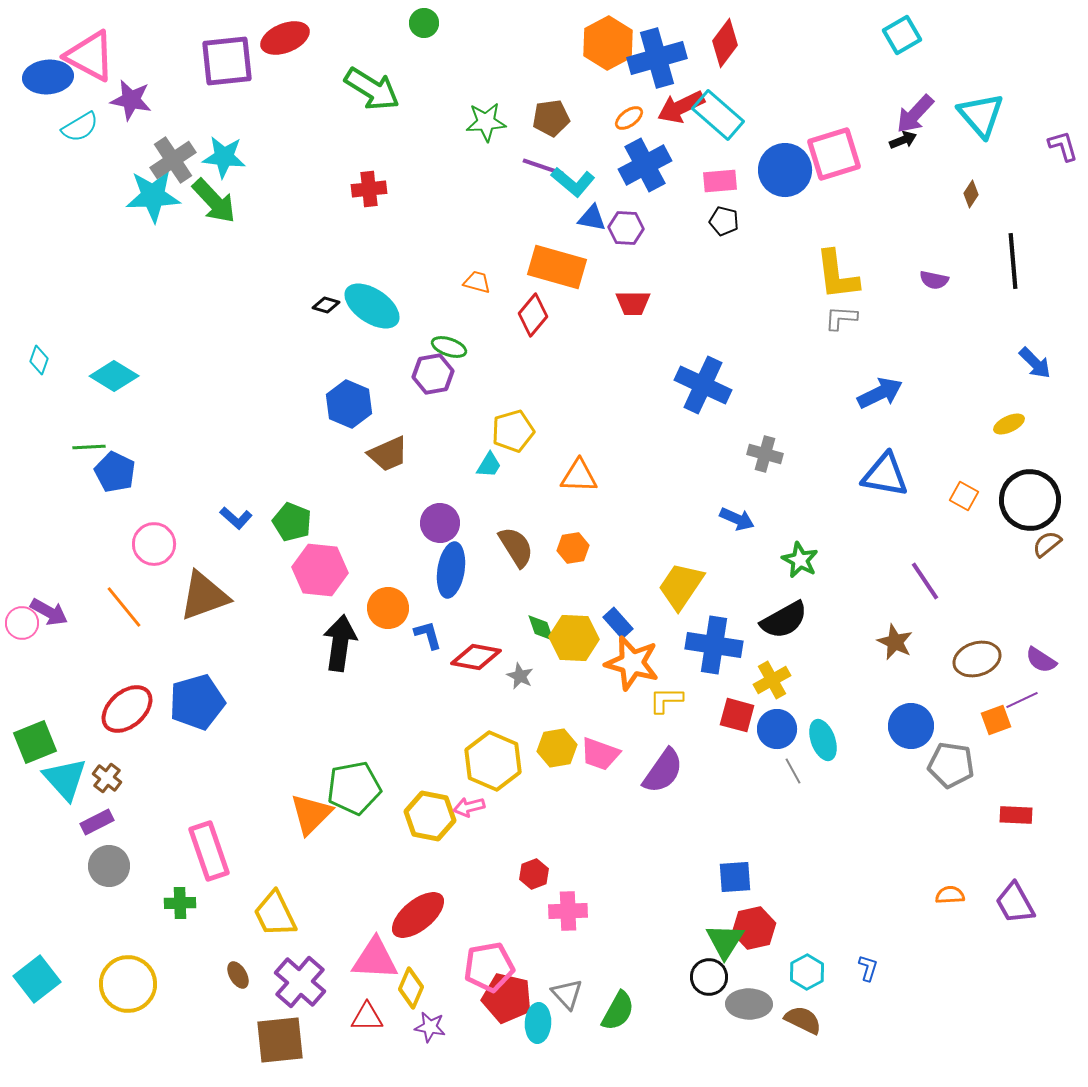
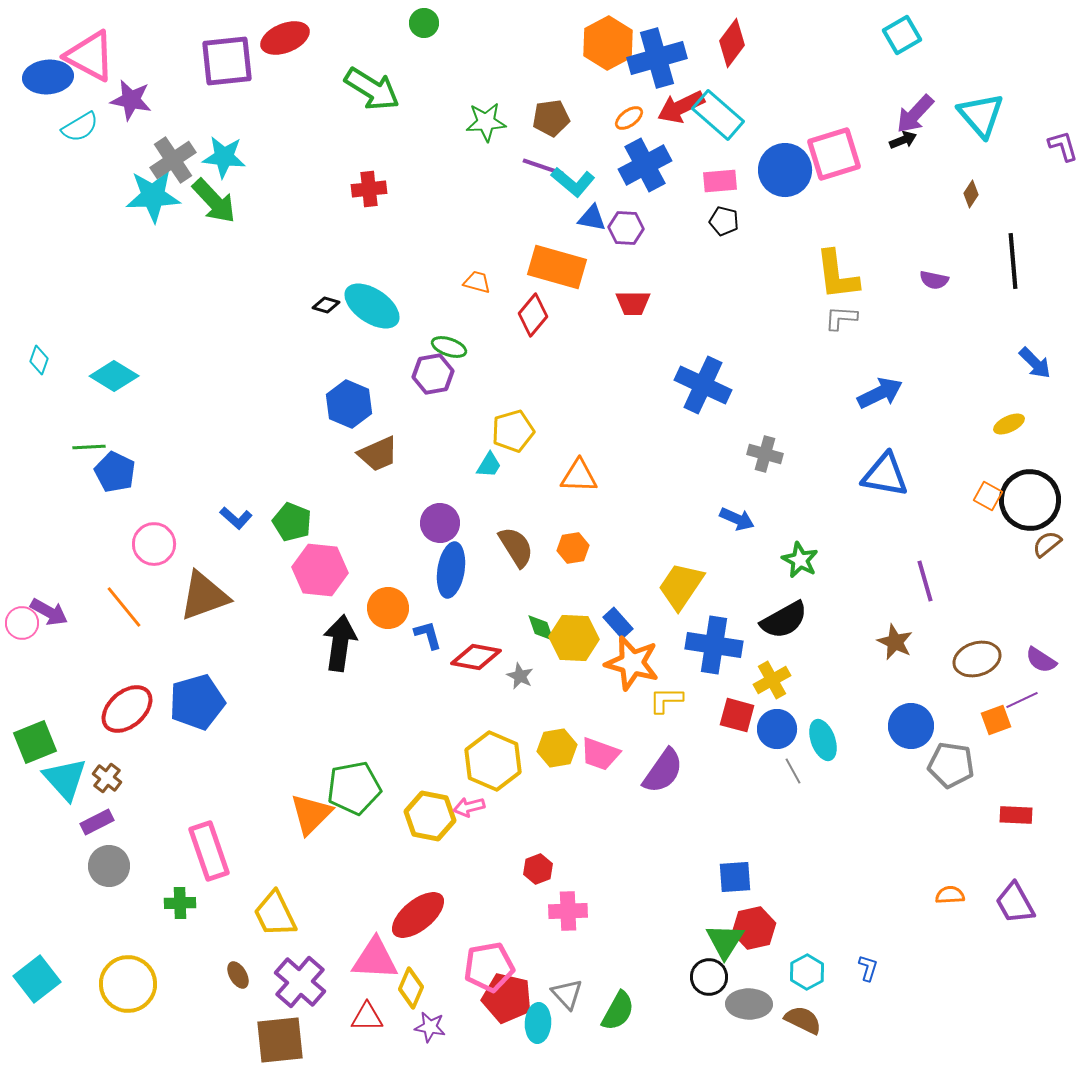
red diamond at (725, 43): moved 7 px right
brown trapezoid at (388, 454): moved 10 px left
orange square at (964, 496): moved 24 px right
purple line at (925, 581): rotated 18 degrees clockwise
red hexagon at (534, 874): moved 4 px right, 5 px up
